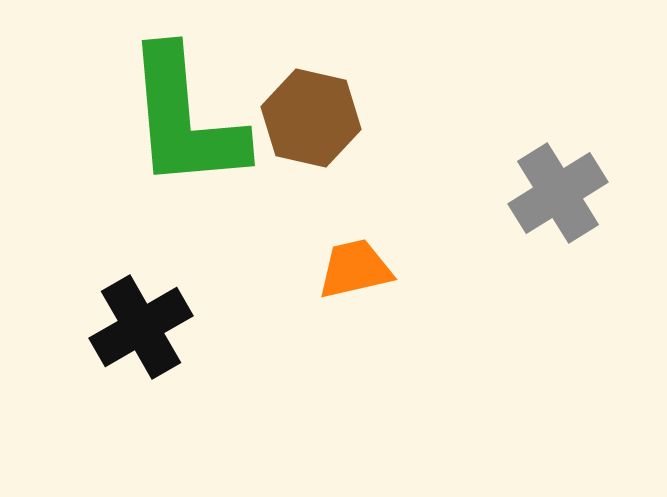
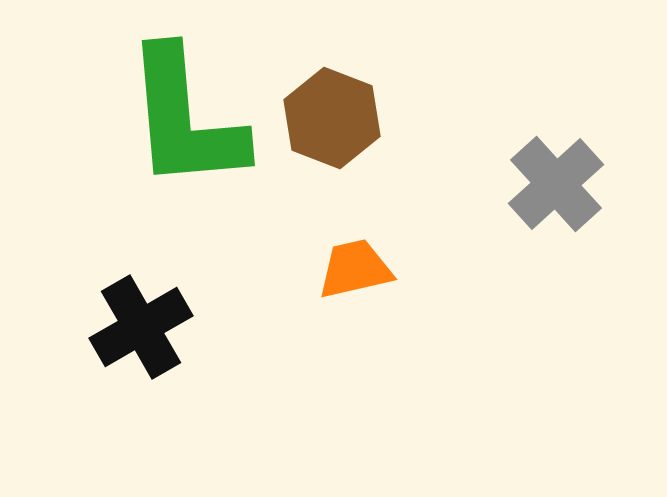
brown hexagon: moved 21 px right; rotated 8 degrees clockwise
gray cross: moved 2 px left, 9 px up; rotated 10 degrees counterclockwise
